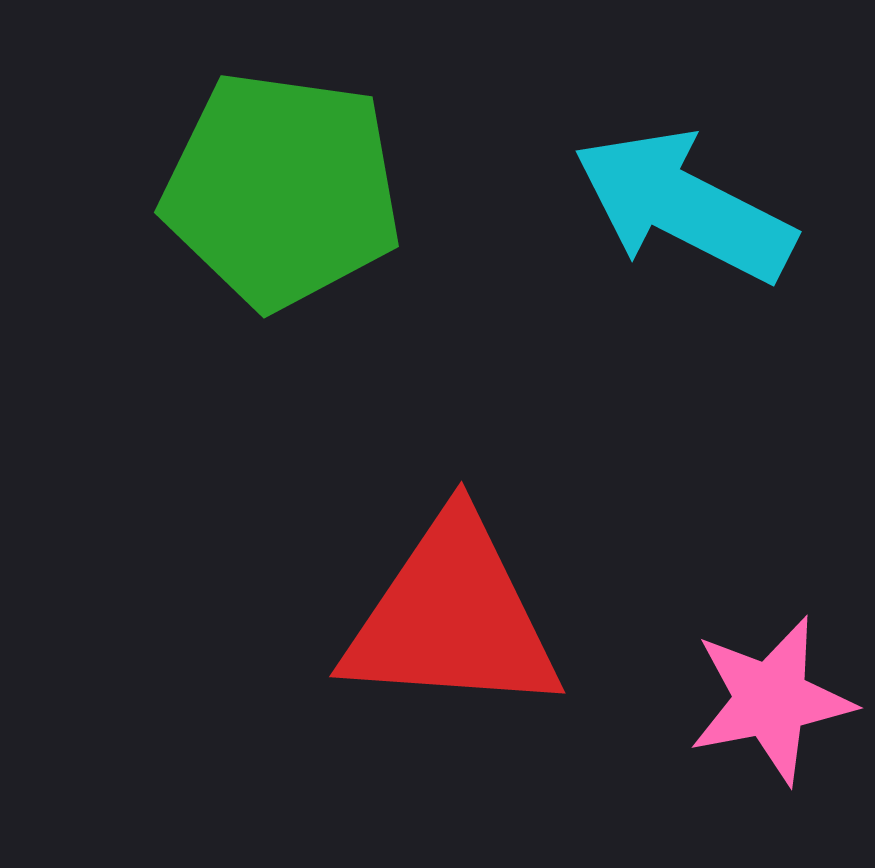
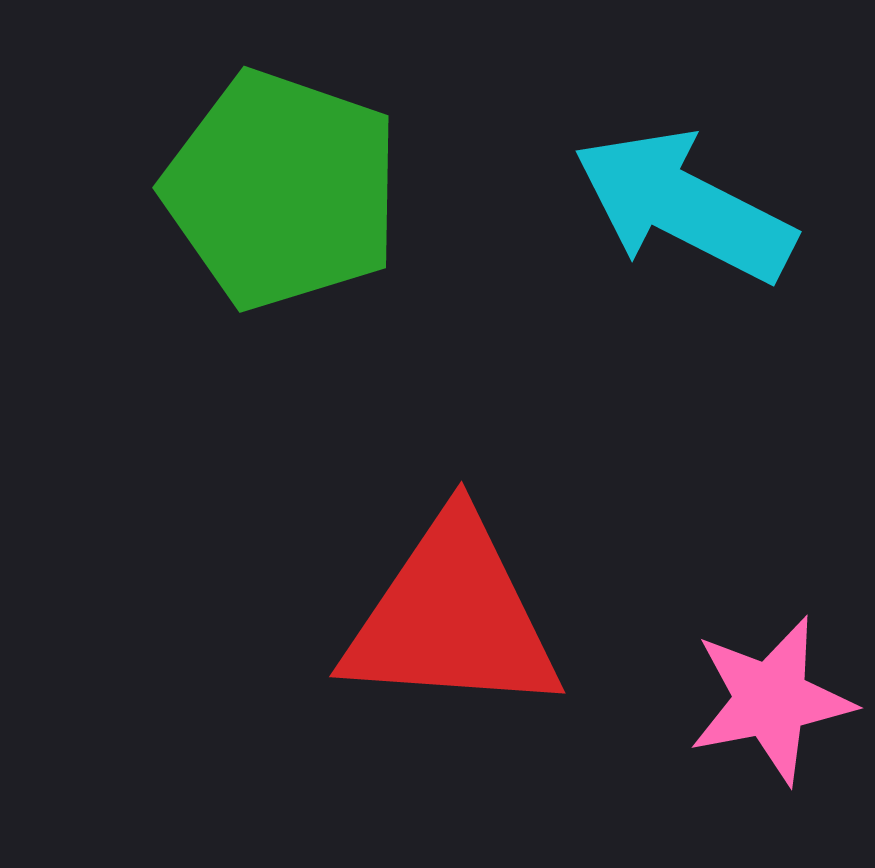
green pentagon: rotated 11 degrees clockwise
